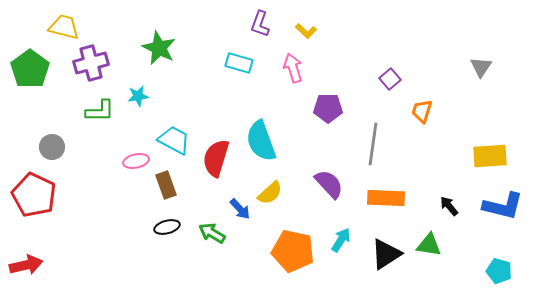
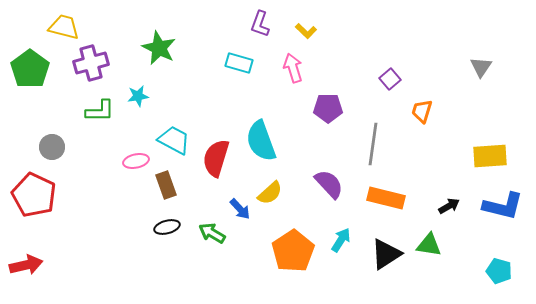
orange rectangle: rotated 12 degrees clockwise
black arrow: rotated 100 degrees clockwise
orange pentagon: rotated 27 degrees clockwise
